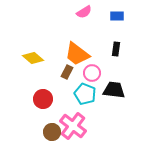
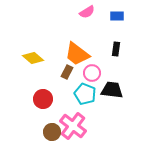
pink semicircle: moved 3 px right
black trapezoid: moved 2 px left
